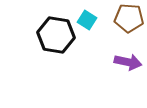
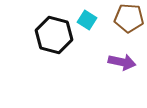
black hexagon: moved 2 px left; rotated 6 degrees clockwise
purple arrow: moved 6 px left
